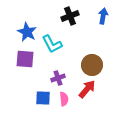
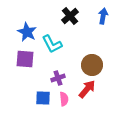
black cross: rotated 18 degrees counterclockwise
